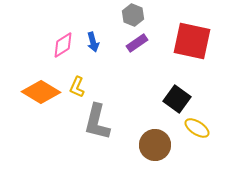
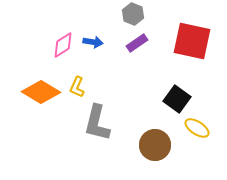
gray hexagon: moved 1 px up
blue arrow: rotated 66 degrees counterclockwise
gray L-shape: moved 1 px down
